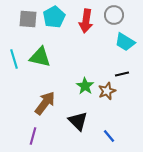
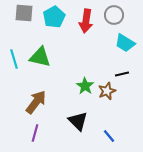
gray square: moved 4 px left, 6 px up
cyan trapezoid: moved 1 px down
brown arrow: moved 9 px left, 1 px up
purple line: moved 2 px right, 3 px up
